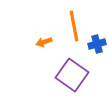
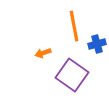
orange arrow: moved 1 px left, 11 px down
